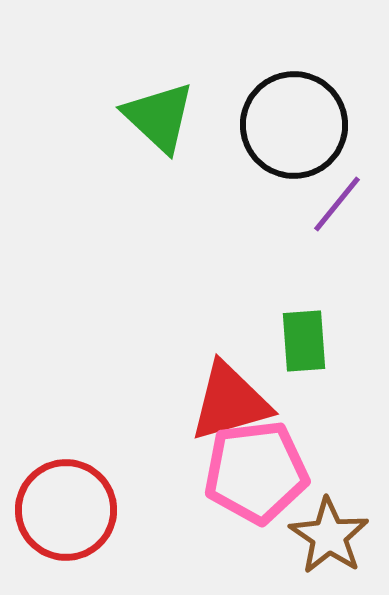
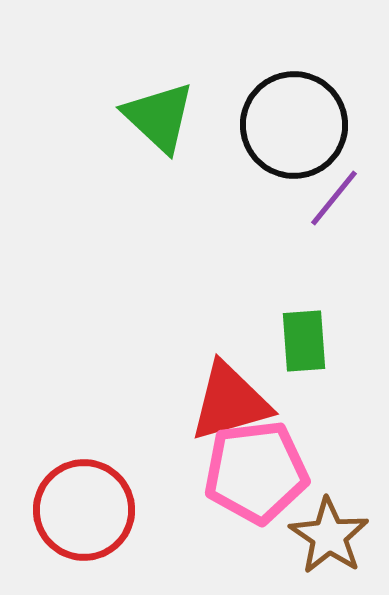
purple line: moved 3 px left, 6 px up
red circle: moved 18 px right
